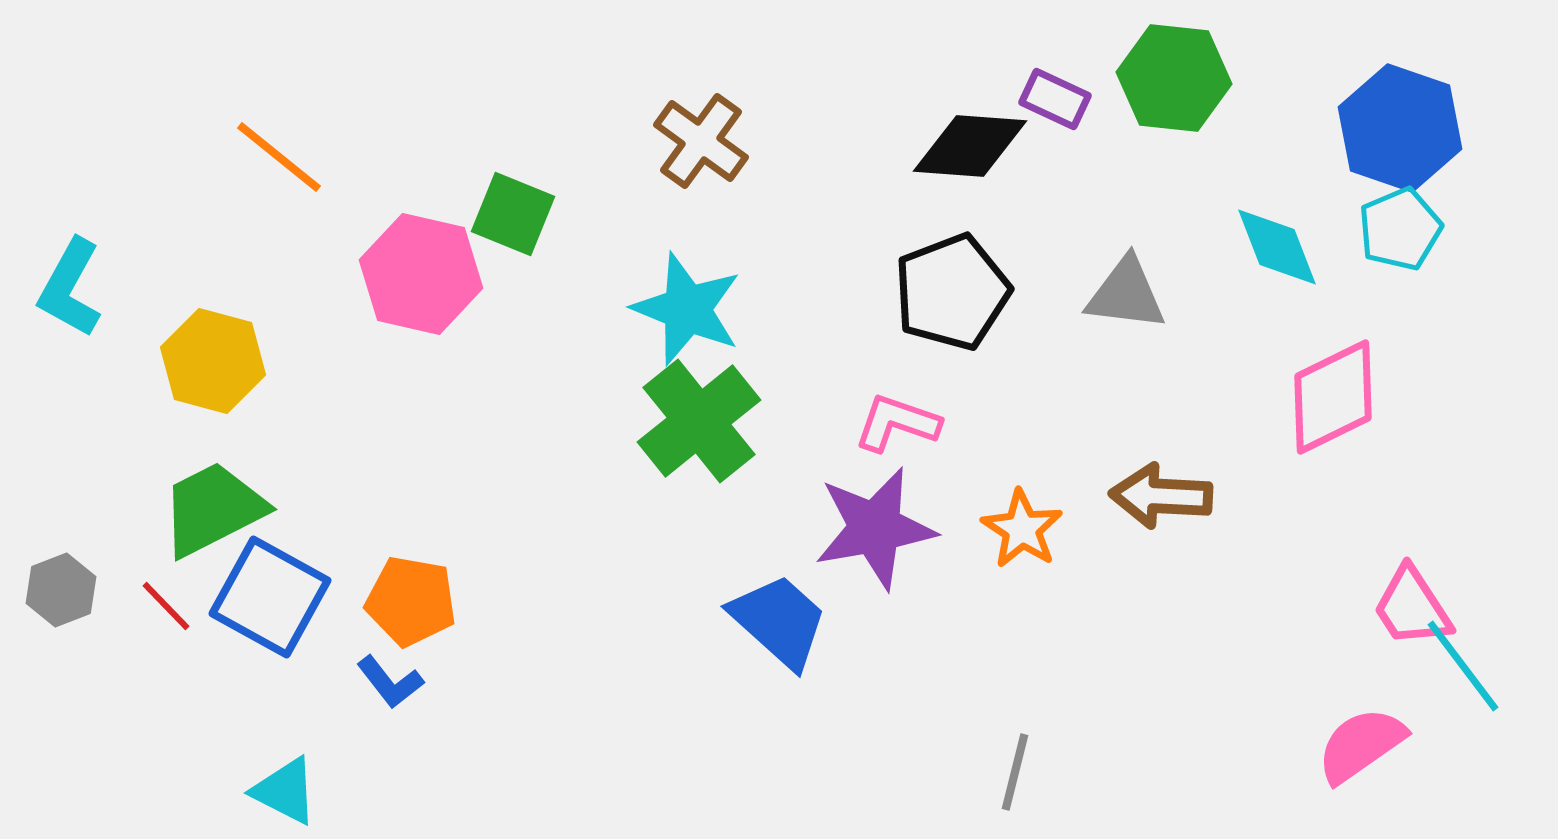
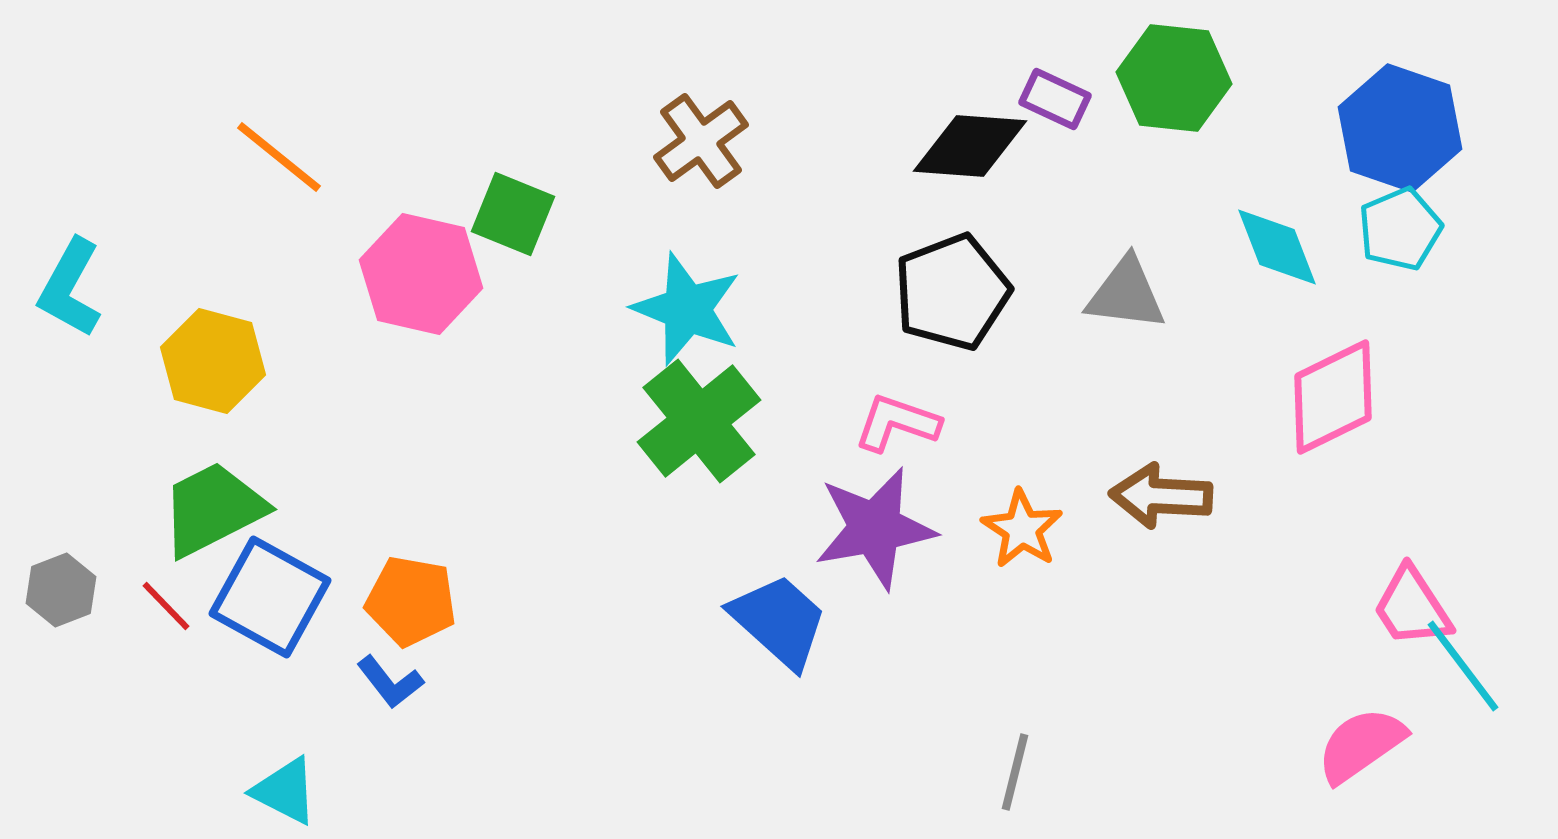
brown cross: rotated 18 degrees clockwise
